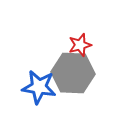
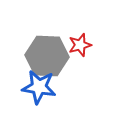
gray hexagon: moved 26 px left, 17 px up
